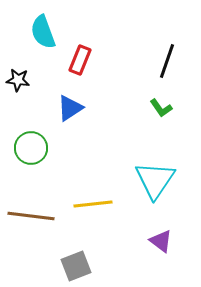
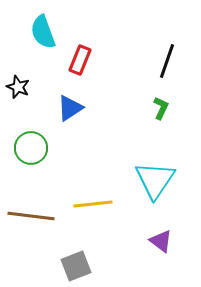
black star: moved 7 px down; rotated 15 degrees clockwise
green L-shape: rotated 120 degrees counterclockwise
